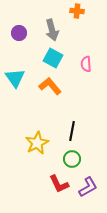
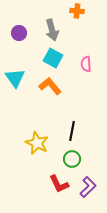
yellow star: rotated 20 degrees counterclockwise
purple L-shape: rotated 15 degrees counterclockwise
